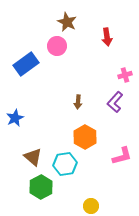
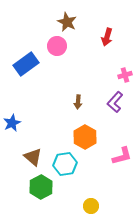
red arrow: rotated 24 degrees clockwise
blue star: moved 3 px left, 5 px down
